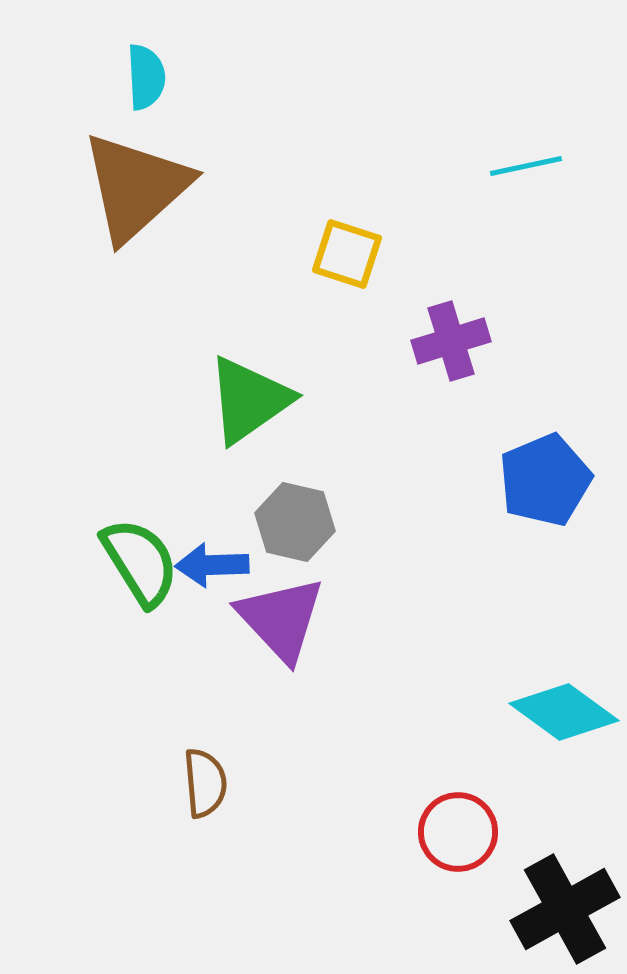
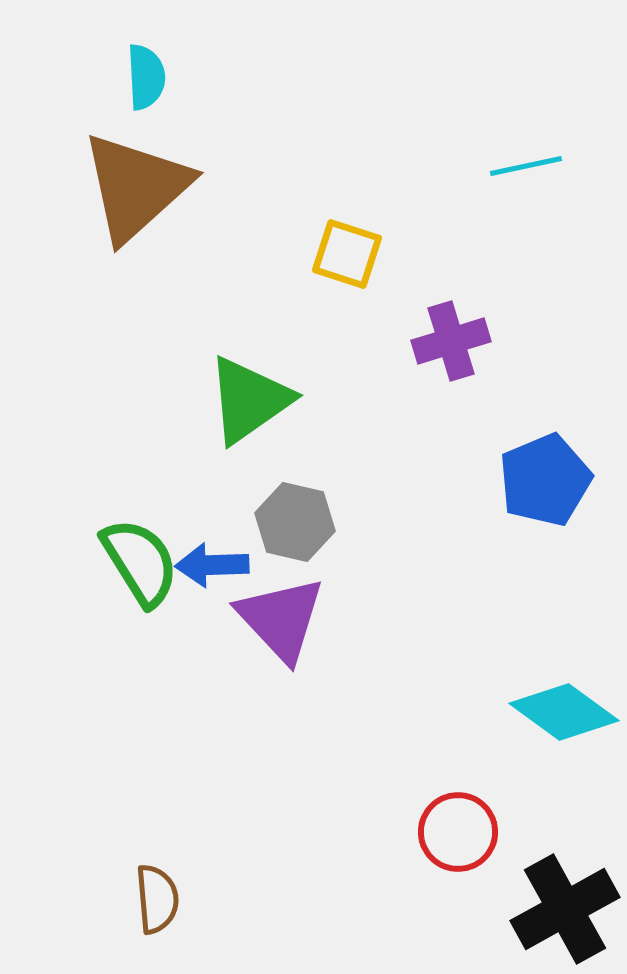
brown semicircle: moved 48 px left, 116 px down
